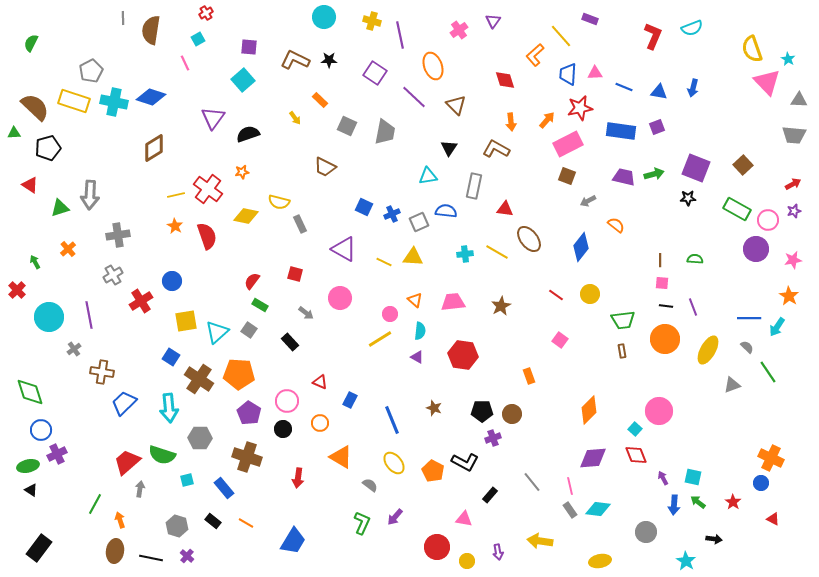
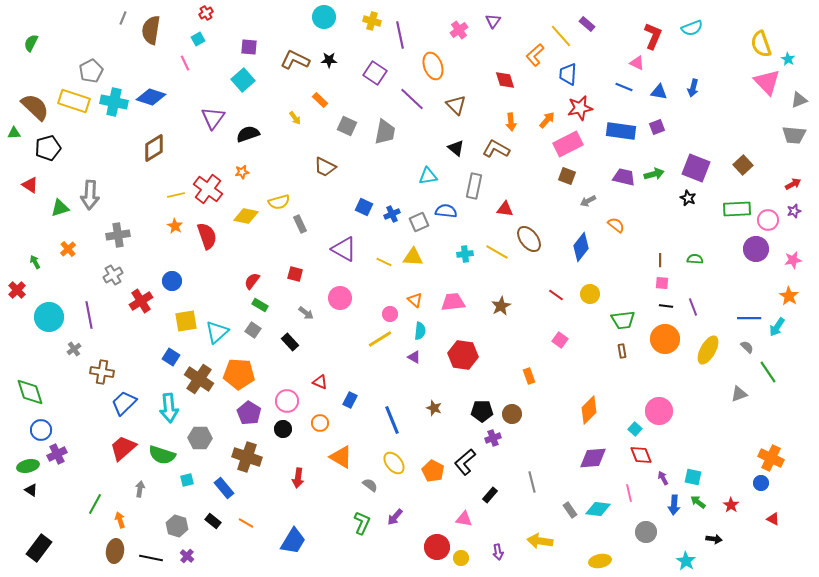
gray line at (123, 18): rotated 24 degrees clockwise
purple rectangle at (590, 19): moved 3 px left, 5 px down; rotated 21 degrees clockwise
yellow semicircle at (752, 49): moved 9 px right, 5 px up
pink triangle at (595, 73): moved 42 px right, 10 px up; rotated 28 degrees clockwise
purple line at (414, 97): moved 2 px left, 2 px down
gray triangle at (799, 100): rotated 24 degrees counterclockwise
black triangle at (449, 148): moved 7 px right; rotated 24 degrees counterclockwise
black star at (688, 198): rotated 28 degrees clockwise
yellow semicircle at (279, 202): rotated 30 degrees counterclockwise
green rectangle at (737, 209): rotated 32 degrees counterclockwise
gray square at (249, 330): moved 4 px right
purple triangle at (417, 357): moved 3 px left
gray triangle at (732, 385): moved 7 px right, 9 px down
red diamond at (636, 455): moved 5 px right
red trapezoid at (127, 462): moved 4 px left, 14 px up
black L-shape at (465, 462): rotated 112 degrees clockwise
gray line at (532, 482): rotated 25 degrees clockwise
pink line at (570, 486): moved 59 px right, 7 px down
red star at (733, 502): moved 2 px left, 3 px down
yellow circle at (467, 561): moved 6 px left, 3 px up
